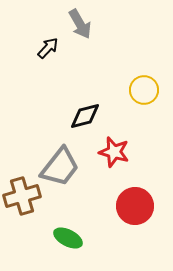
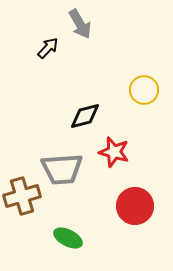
gray trapezoid: moved 2 px right, 2 px down; rotated 48 degrees clockwise
